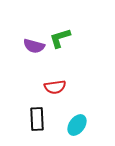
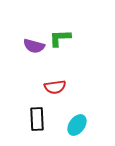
green L-shape: rotated 15 degrees clockwise
